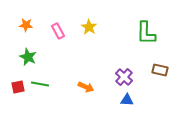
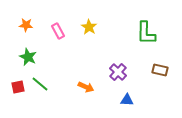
purple cross: moved 6 px left, 5 px up
green line: rotated 30 degrees clockwise
